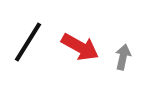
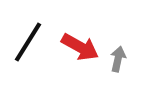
gray arrow: moved 5 px left, 2 px down
